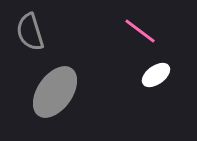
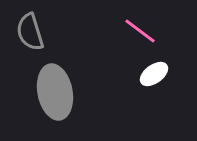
white ellipse: moved 2 px left, 1 px up
gray ellipse: rotated 46 degrees counterclockwise
